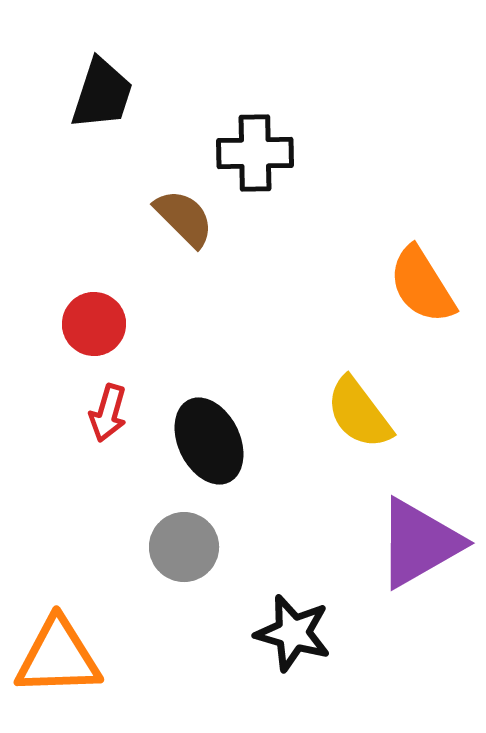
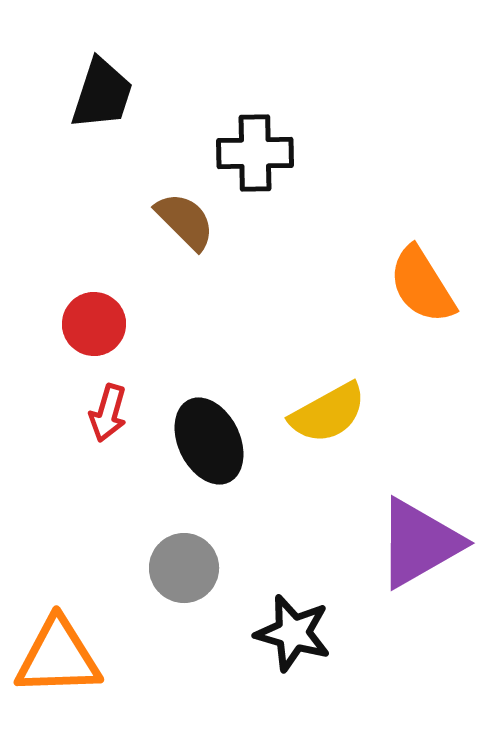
brown semicircle: moved 1 px right, 3 px down
yellow semicircle: moved 31 px left; rotated 82 degrees counterclockwise
gray circle: moved 21 px down
